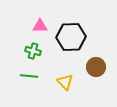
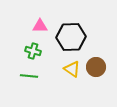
yellow triangle: moved 7 px right, 13 px up; rotated 12 degrees counterclockwise
